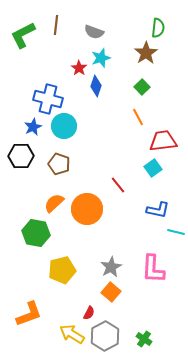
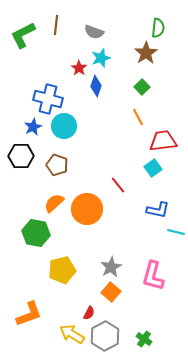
brown pentagon: moved 2 px left, 1 px down
pink L-shape: moved 7 px down; rotated 12 degrees clockwise
